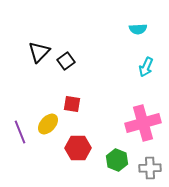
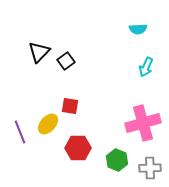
red square: moved 2 px left, 2 px down
